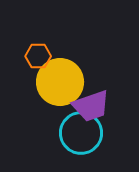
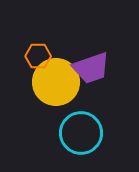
yellow circle: moved 4 px left
purple trapezoid: moved 38 px up
